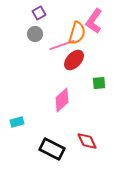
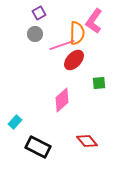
orange semicircle: rotated 15 degrees counterclockwise
cyan rectangle: moved 2 px left; rotated 32 degrees counterclockwise
red diamond: rotated 15 degrees counterclockwise
black rectangle: moved 14 px left, 2 px up
